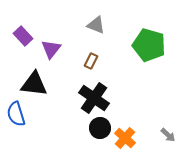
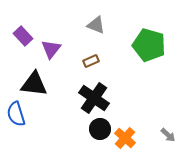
brown rectangle: rotated 42 degrees clockwise
black circle: moved 1 px down
